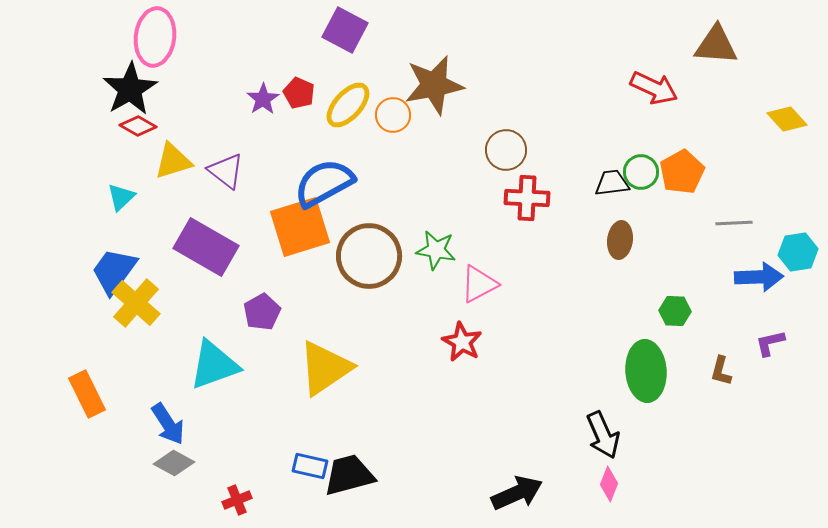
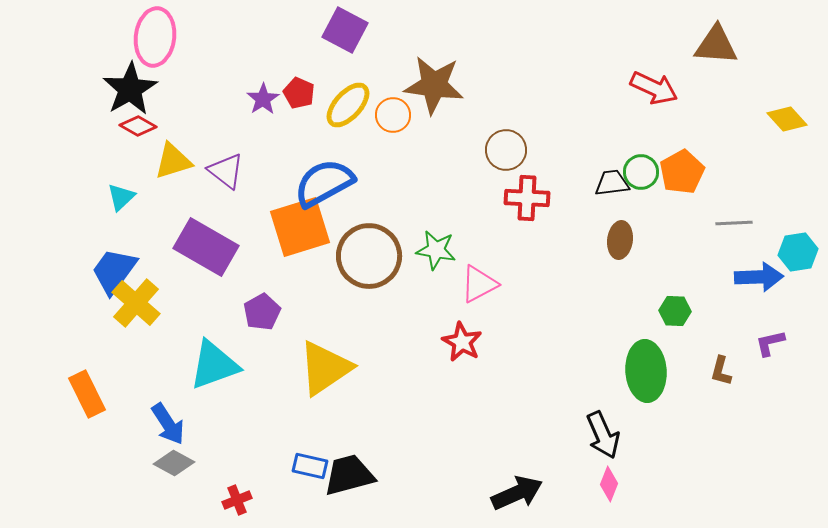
brown star at (434, 85): rotated 18 degrees clockwise
